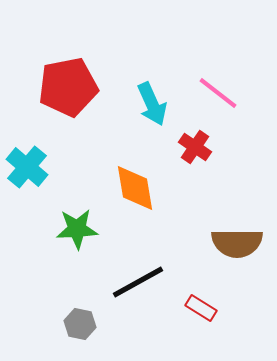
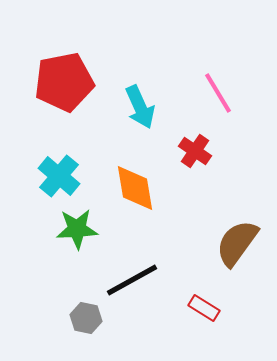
red pentagon: moved 4 px left, 5 px up
pink line: rotated 21 degrees clockwise
cyan arrow: moved 12 px left, 3 px down
red cross: moved 4 px down
cyan cross: moved 32 px right, 9 px down
brown semicircle: rotated 126 degrees clockwise
black line: moved 6 px left, 2 px up
red rectangle: moved 3 px right
gray hexagon: moved 6 px right, 6 px up
